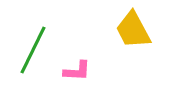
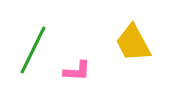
yellow trapezoid: moved 13 px down
